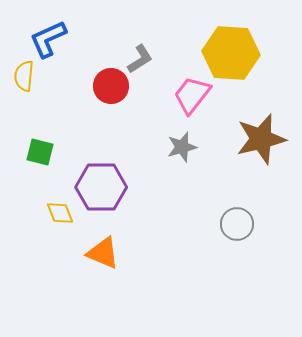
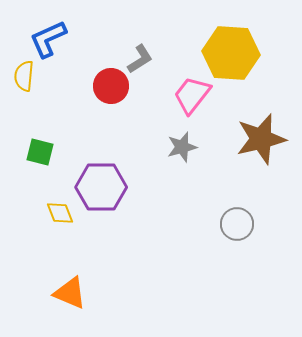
orange triangle: moved 33 px left, 40 px down
